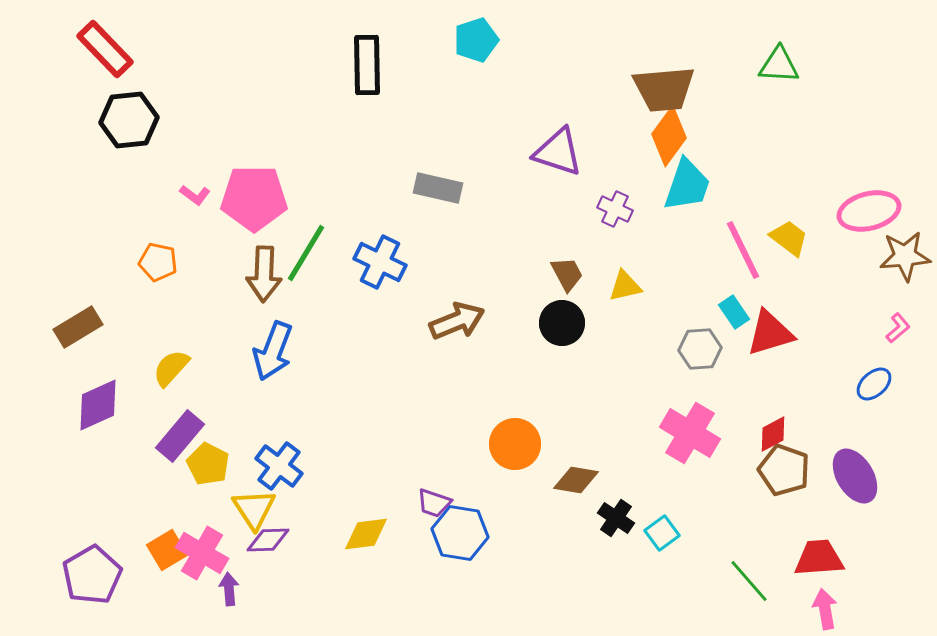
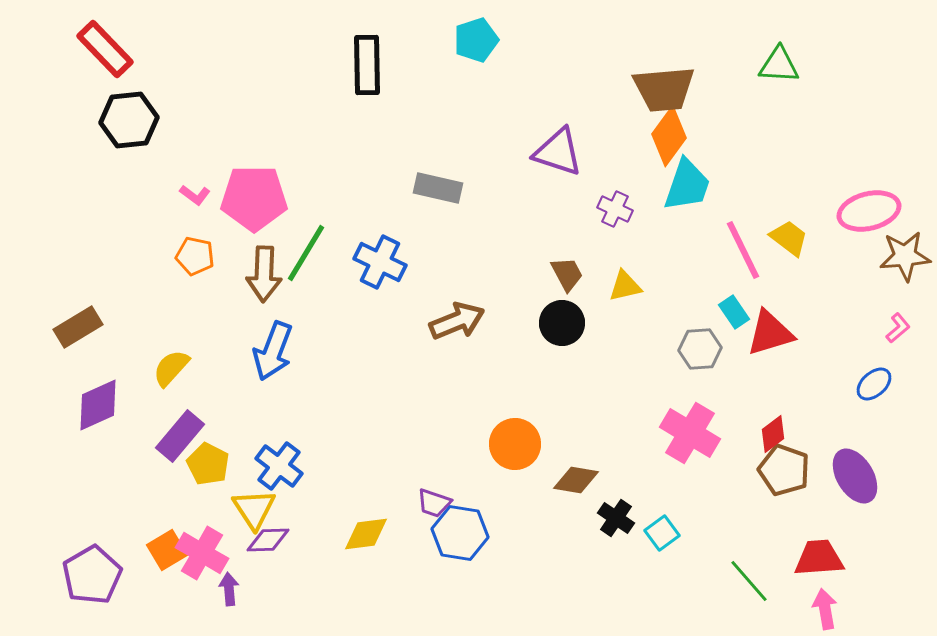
orange pentagon at (158, 262): moved 37 px right, 6 px up
red diamond at (773, 434): rotated 9 degrees counterclockwise
